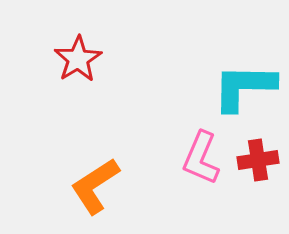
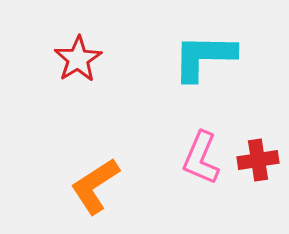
cyan L-shape: moved 40 px left, 30 px up
